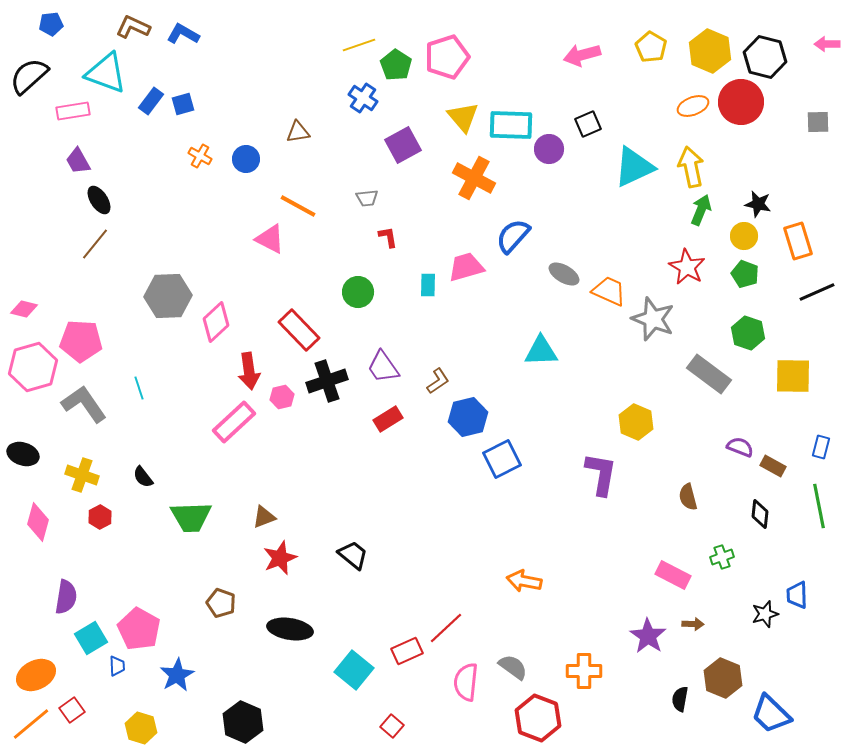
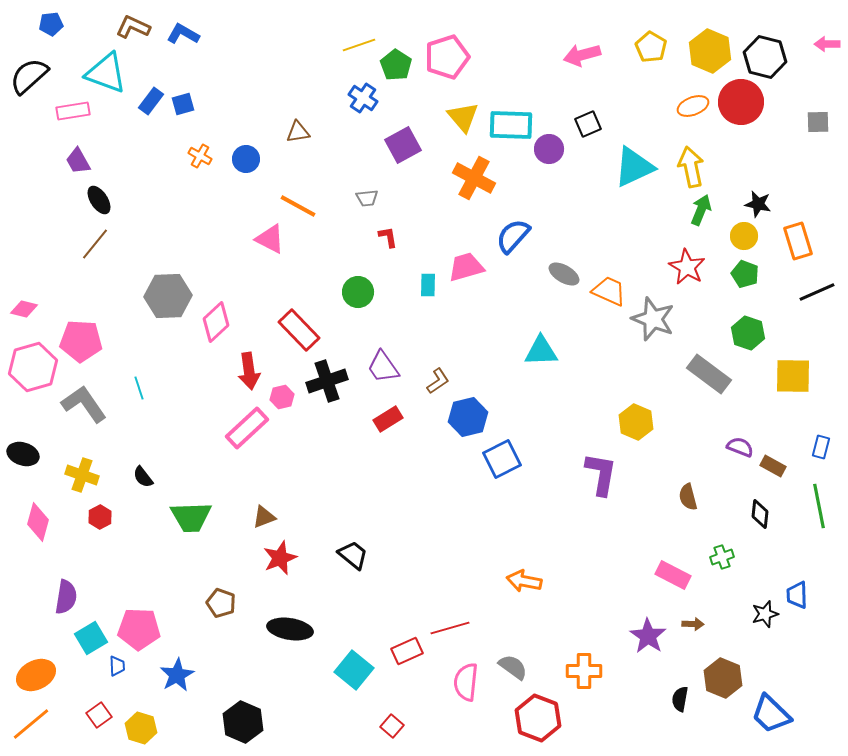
pink rectangle at (234, 422): moved 13 px right, 6 px down
red line at (446, 628): moved 4 px right; rotated 27 degrees clockwise
pink pentagon at (139, 629): rotated 27 degrees counterclockwise
red square at (72, 710): moved 27 px right, 5 px down
